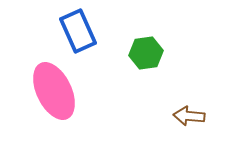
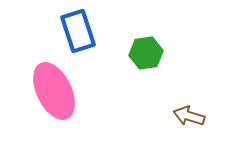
blue rectangle: rotated 6 degrees clockwise
brown arrow: rotated 12 degrees clockwise
